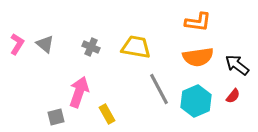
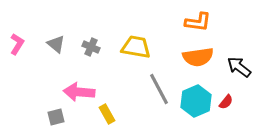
gray triangle: moved 11 px right
black arrow: moved 2 px right, 2 px down
pink arrow: rotated 104 degrees counterclockwise
red semicircle: moved 7 px left, 6 px down
